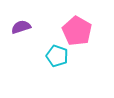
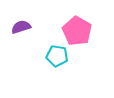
cyan pentagon: rotated 10 degrees counterclockwise
